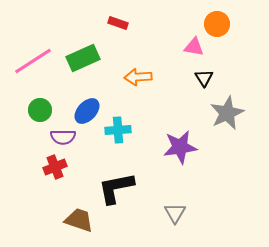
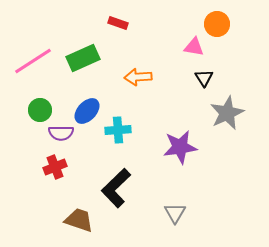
purple semicircle: moved 2 px left, 4 px up
black L-shape: rotated 33 degrees counterclockwise
